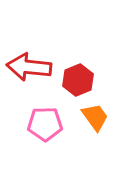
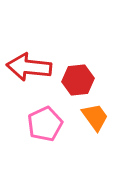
red hexagon: rotated 16 degrees clockwise
pink pentagon: rotated 24 degrees counterclockwise
